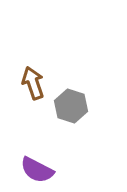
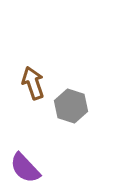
purple semicircle: moved 12 px left, 2 px up; rotated 20 degrees clockwise
